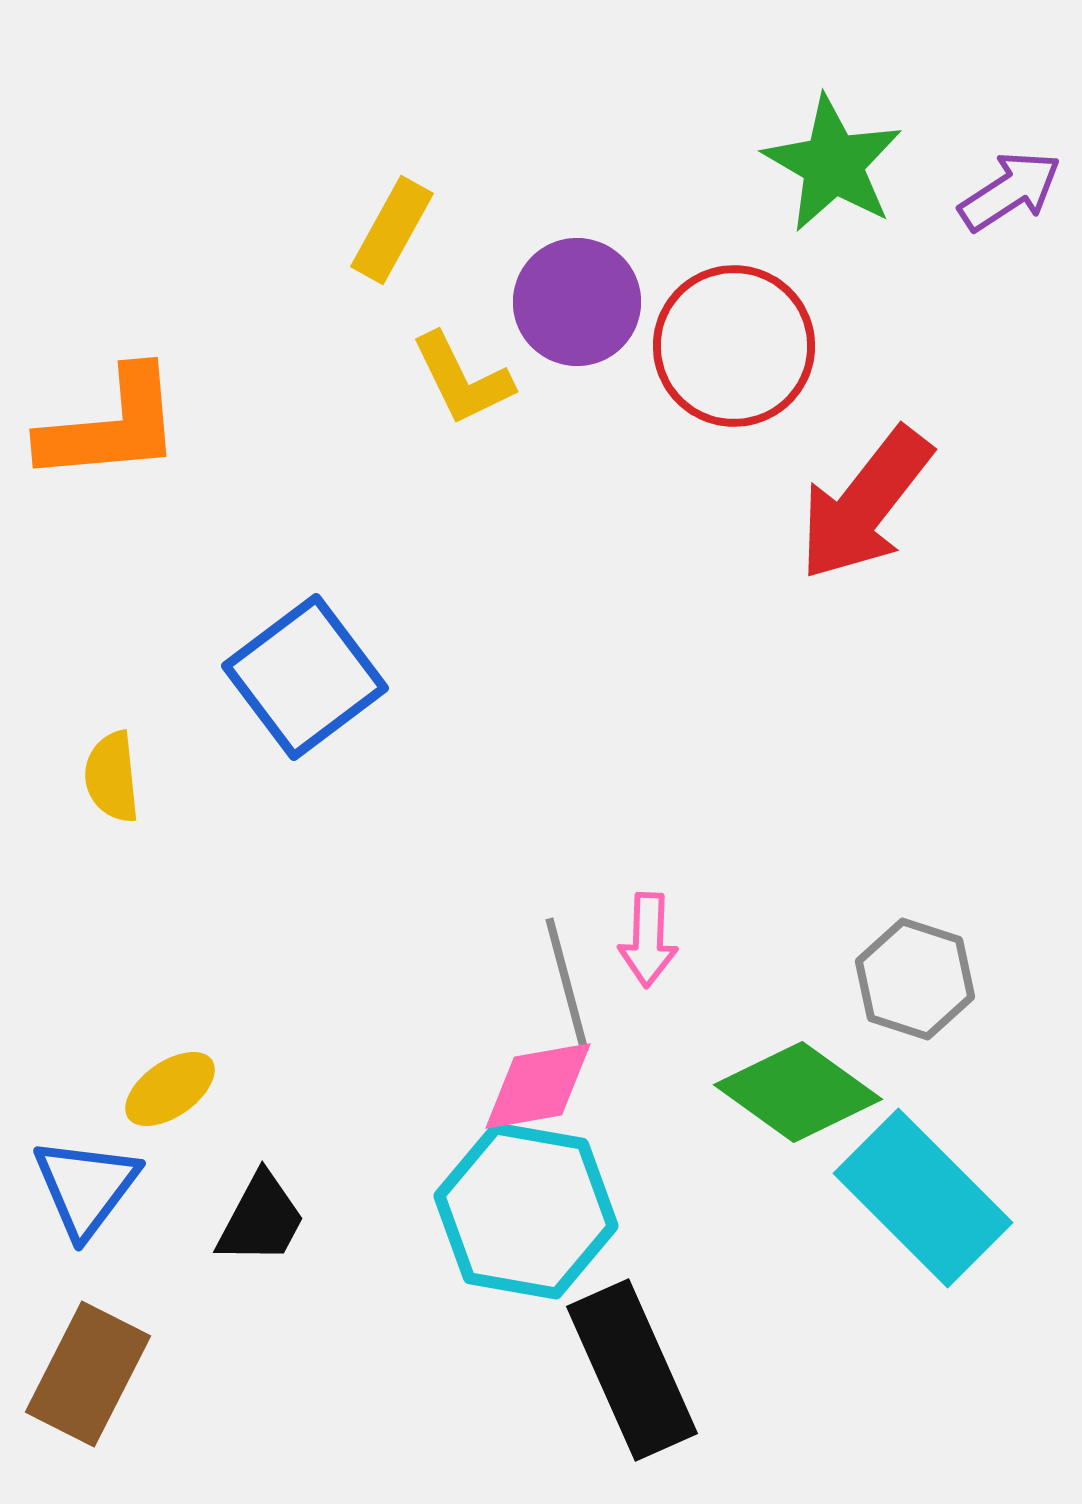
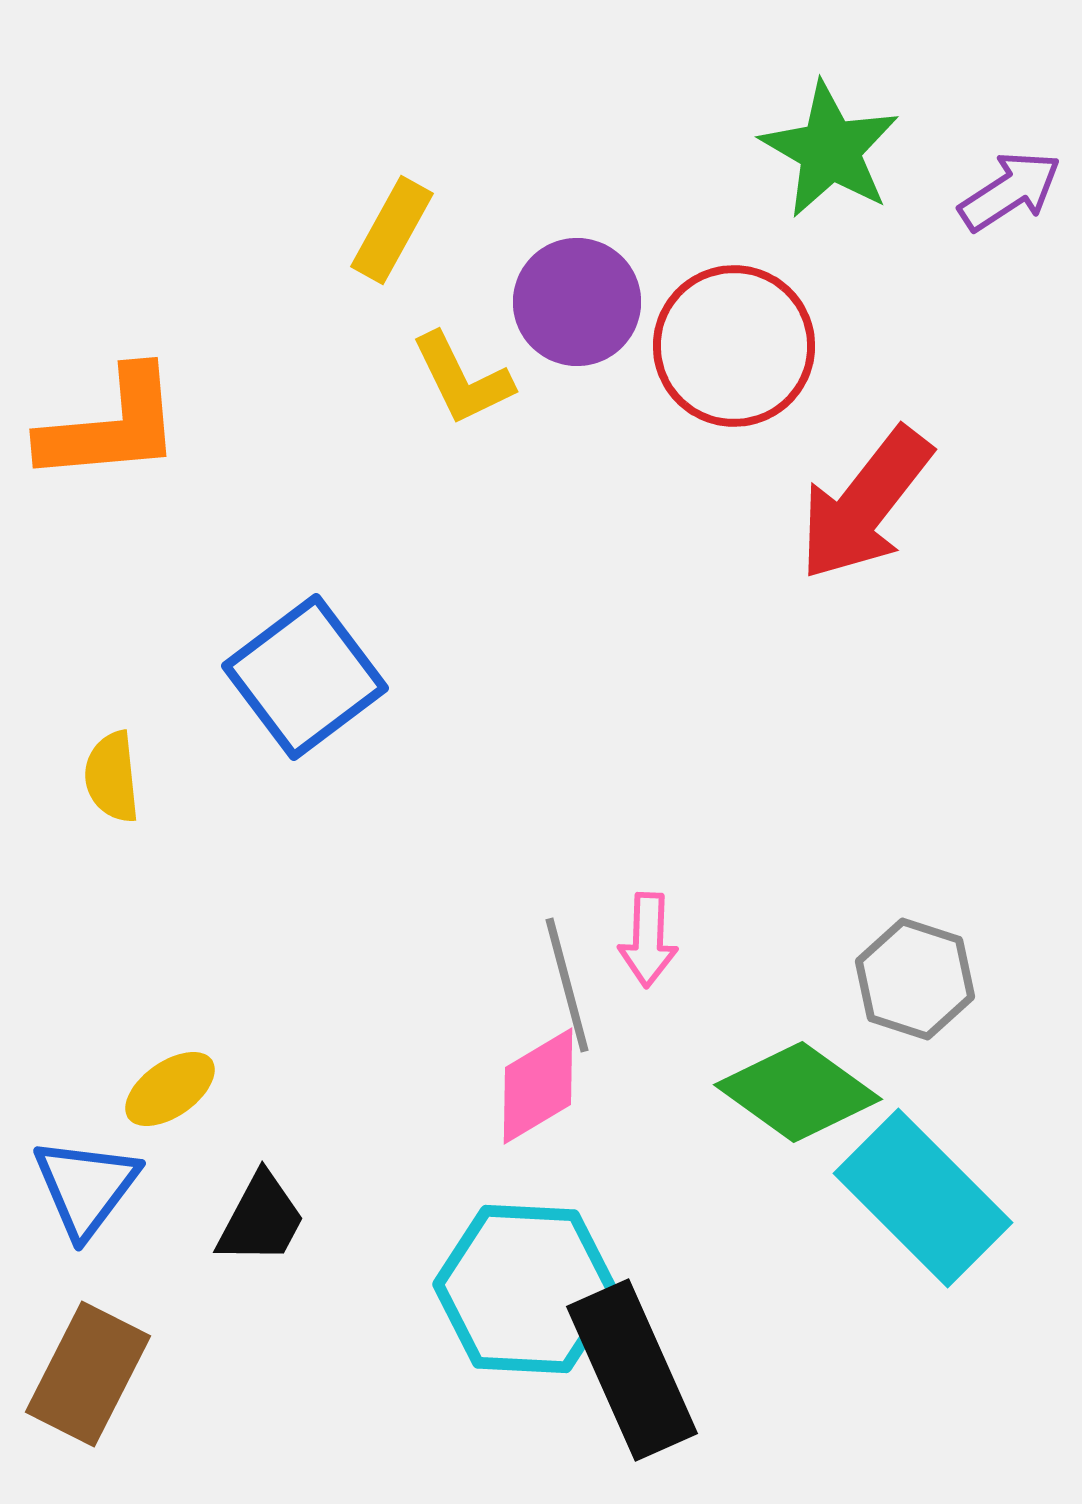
green star: moved 3 px left, 14 px up
pink diamond: rotated 21 degrees counterclockwise
cyan hexagon: moved 78 px down; rotated 7 degrees counterclockwise
